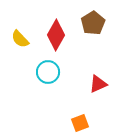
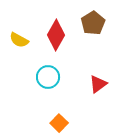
yellow semicircle: moved 1 px left, 1 px down; rotated 18 degrees counterclockwise
cyan circle: moved 5 px down
red triangle: rotated 12 degrees counterclockwise
orange square: moved 21 px left; rotated 24 degrees counterclockwise
